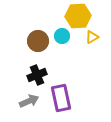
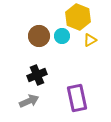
yellow hexagon: moved 1 px down; rotated 25 degrees clockwise
yellow triangle: moved 2 px left, 3 px down
brown circle: moved 1 px right, 5 px up
purple rectangle: moved 16 px right
